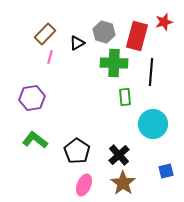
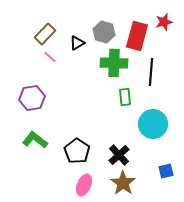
pink line: rotated 64 degrees counterclockwise
